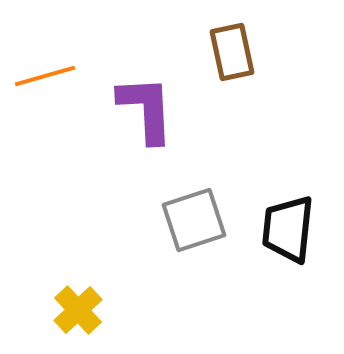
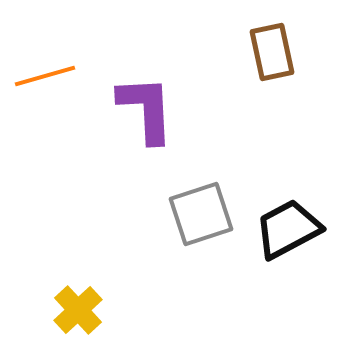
brown rectangle: moved 40 px right
gray square: moved 7 px right, 6 px up
black trapezoid: rotated 56 degrees clockwise
